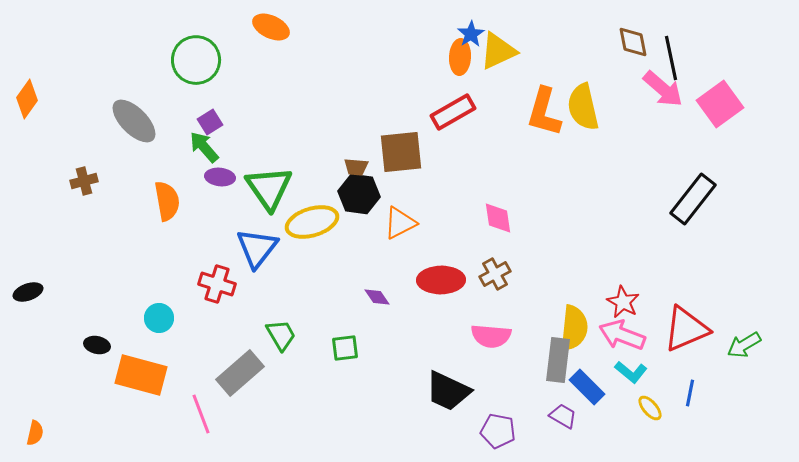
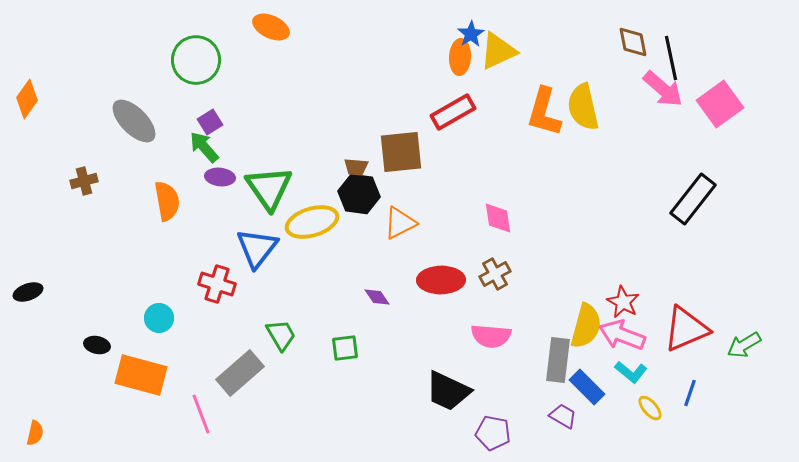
yellow semicircle at (574, 328): moved 12 px right, 2 px up; rotated 9 degrees clockwise
blue line at (690, 393): rotated 8 degrees clockwise
purple pentagon at (498, 431): moved 5 px left, 2 px down
